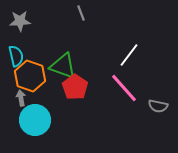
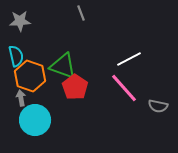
white line: moved 4 px down; rotated 25 degrees clockwise
